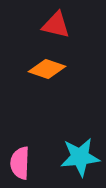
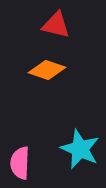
orange diamond: moved 1 px down
cyan star: moved 8 px up; rotated 30 degrees clockwise
